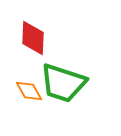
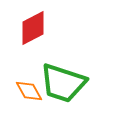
red diamond: moved 10 px up; rotated 60 degrees clockwise
